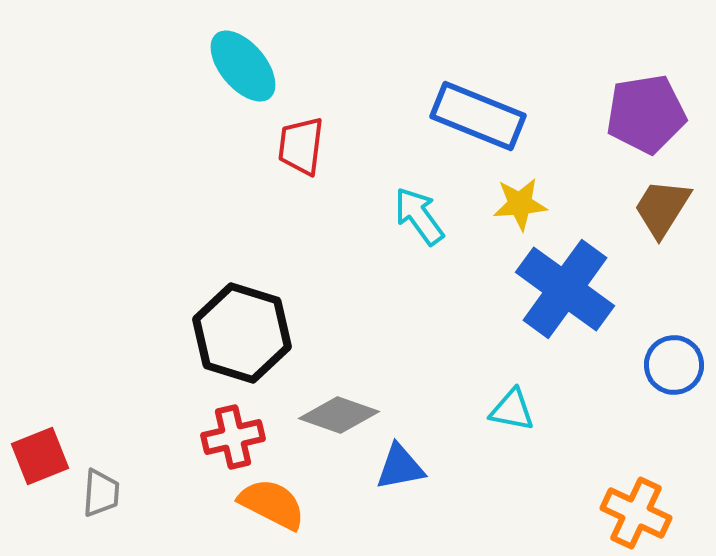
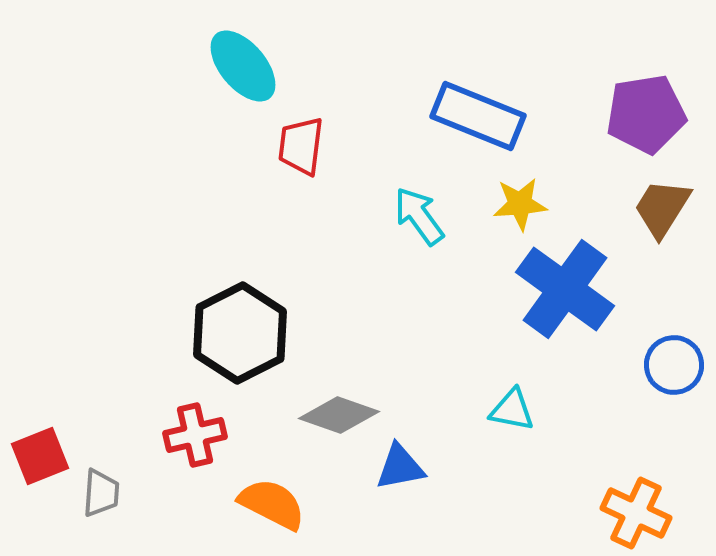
black hexagon: moved 2 px left; rotated 16 degrees clockwise
red cross: moved 38 px left, 2 px up
